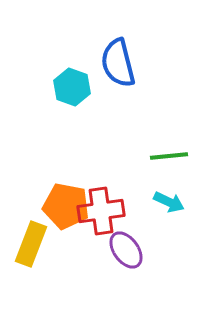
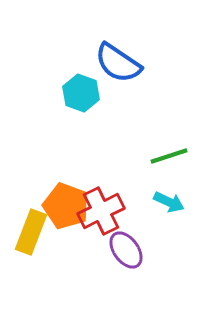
blue semicircle: rotated 42 degrees counterclockwise
cyan hexagon: moved 9 px right, 6 px down
green line: rotated 12 degrees counterclockwise
orange pentagon: rotated 9 degrees clockwise
red cross: rotated 18 degrees counterclockwise
yellow rectangle: moved 12 px up
